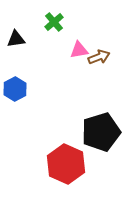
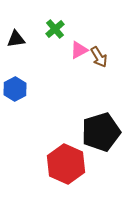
green cross: moved 1 px right, 7 px down
pink triangle: rotated 18 degrees counterclockwise
brown arrow: rotated 80 degrees clockwise
